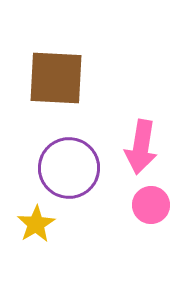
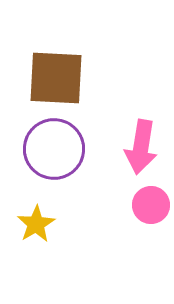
purple circle: moved 15 px left, 19 px up
